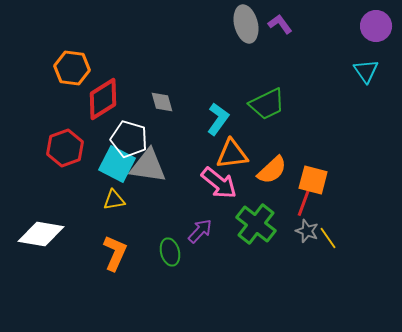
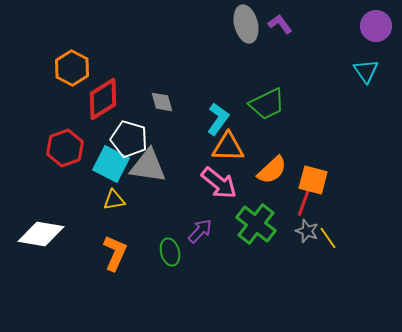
orange hexagon: rotated 20 degrees clockwise
orange triangle: moved 4 px left, 7 px up; rotated 8 degrees clockwise
cyan square: moved 6 px left
